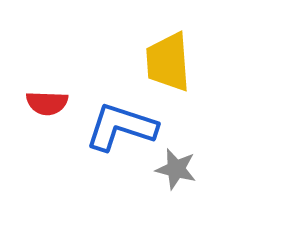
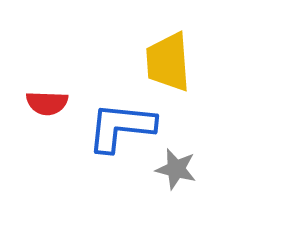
blue L-shape: rotated 12 degrees counterclockwise
